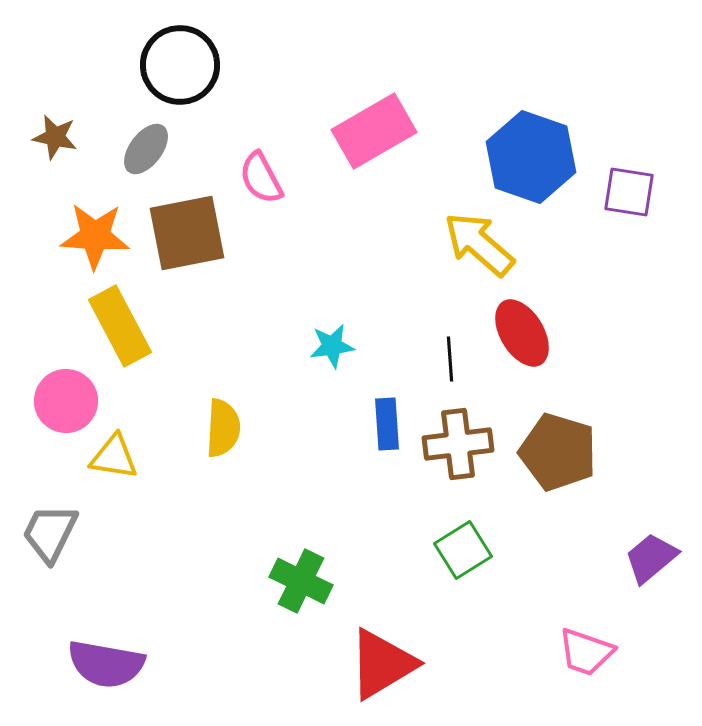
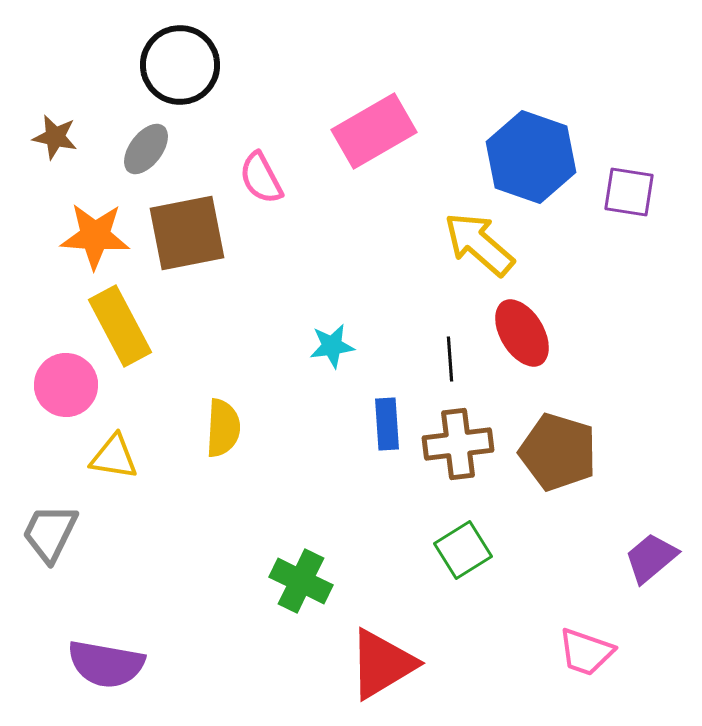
pink circle: moved 16 px up
